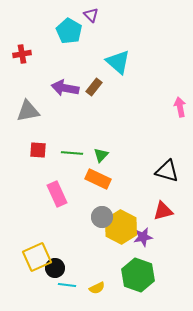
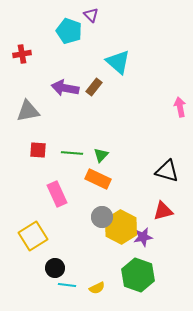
cyan pentagon: rotated 10 degrees counterclockwise
yellow square: moved 4 px left, 21 px up; rotated 8 degrees counterclockwise
